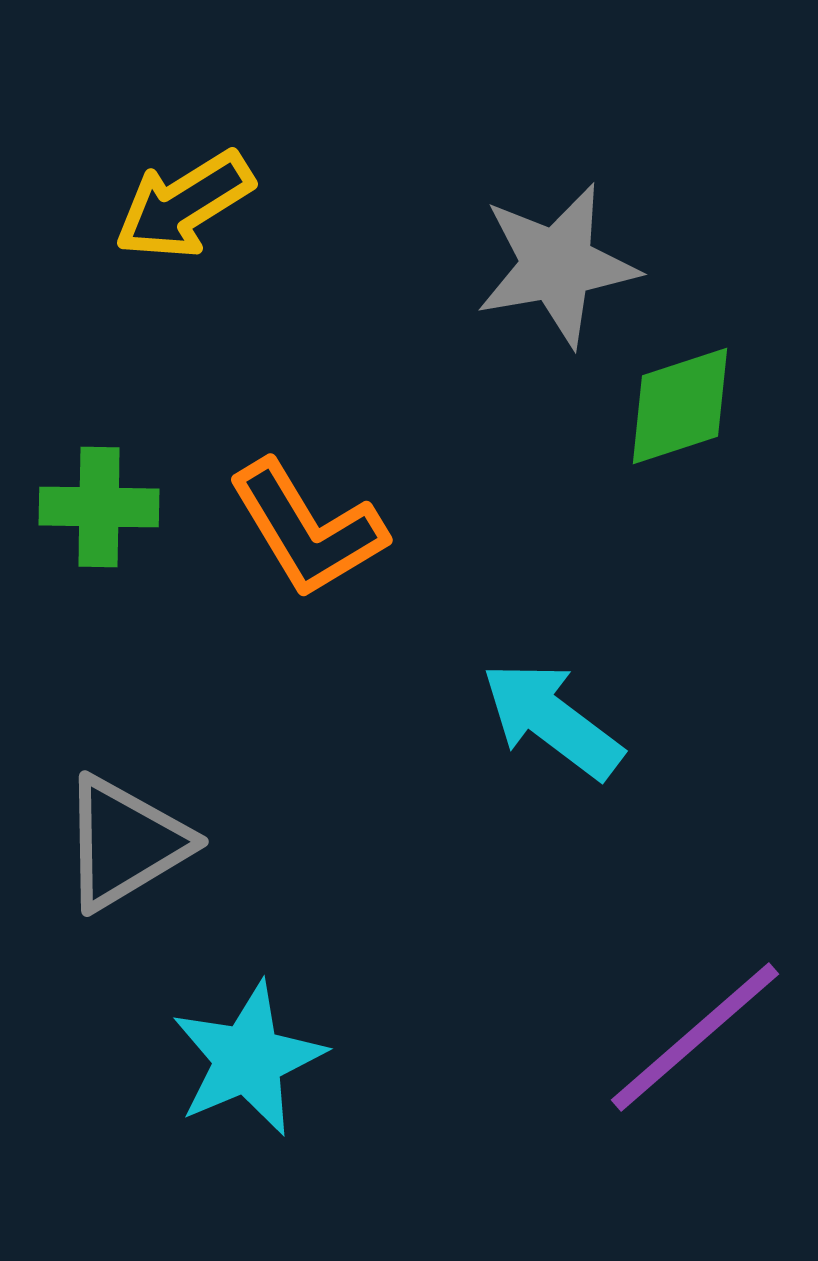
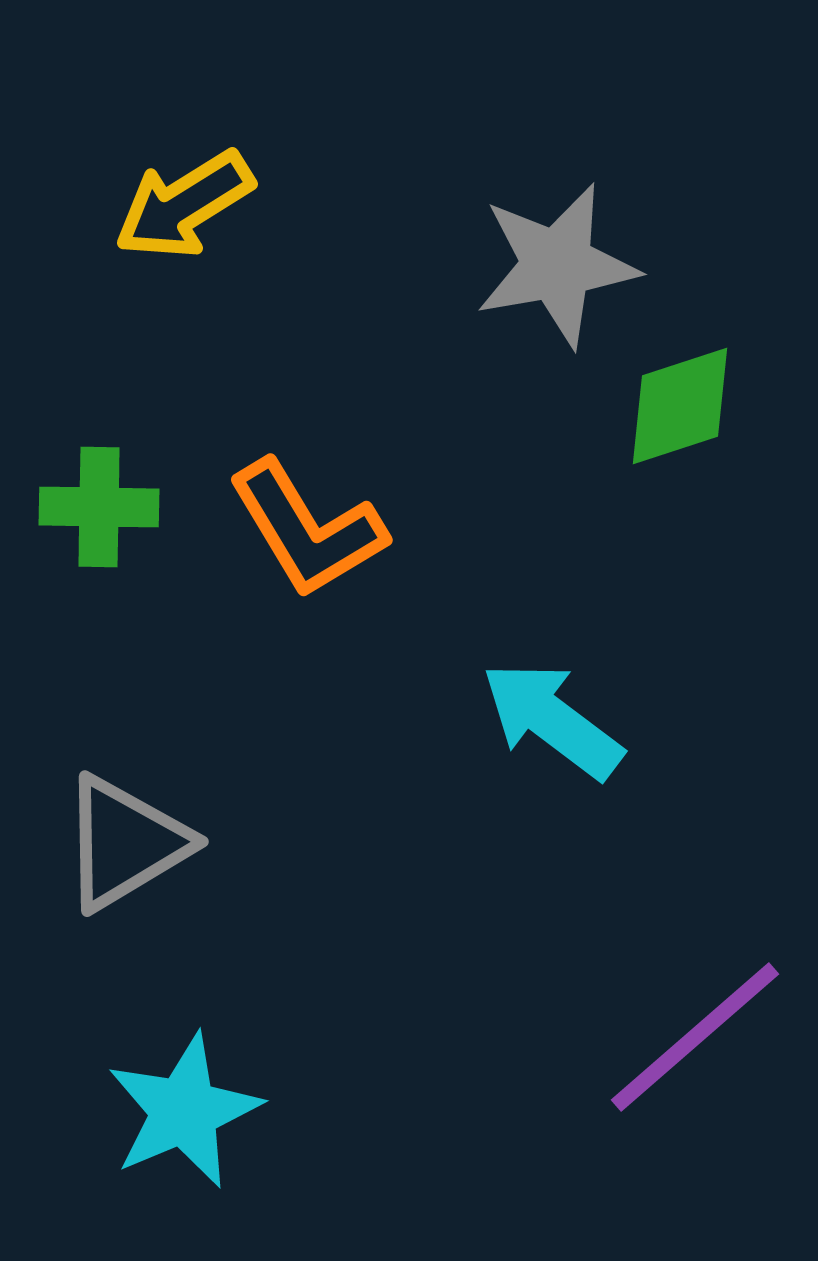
cyan star: moved 64 px left, 52 px down
